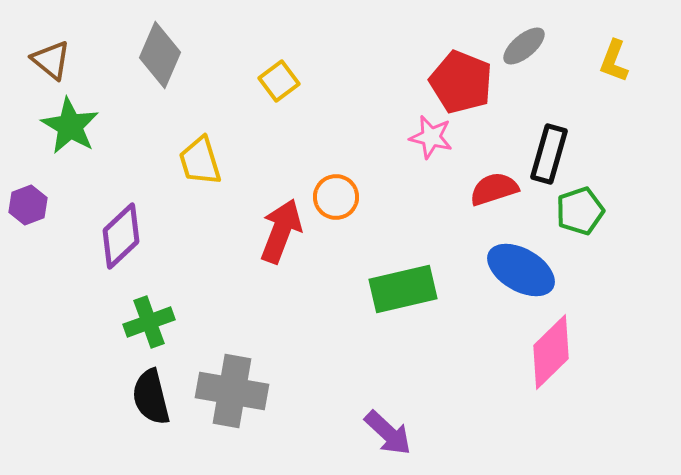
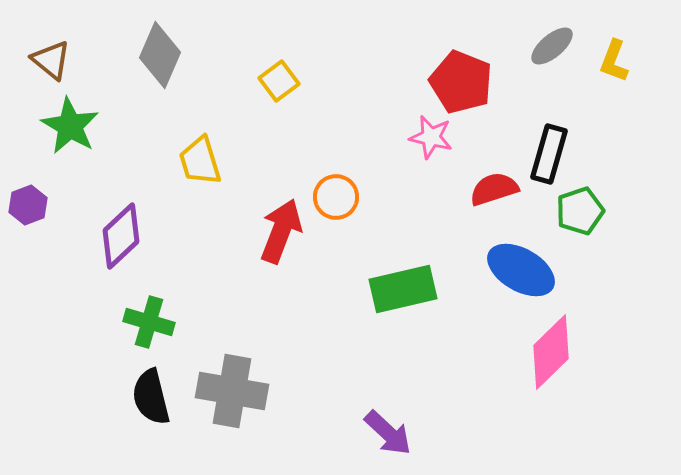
gray ellipse: moved 28 px right
green cross: rotated 36 degrees clockwise
